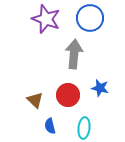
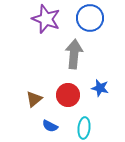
brown triangle: moved 1 px left, 1 px up; rotated 36 degrees clockwise
blue semicircle: rotated 49 degrees counterclockwise
